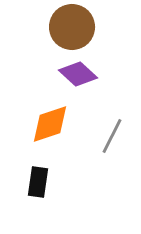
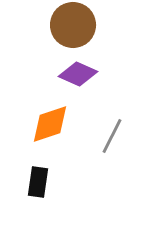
brown circle: moved 1 px right, 2 px up
purple diamond: rotated 18 degrees counterclockwise
